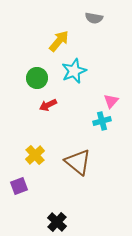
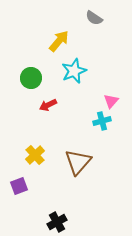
gray semicircle: rotated 24 degrees clockwise
green circle: moved 6 px left
brown triangle: rotated 32 degrees clockwise
black cross: rotated 18 degrees clockwise
